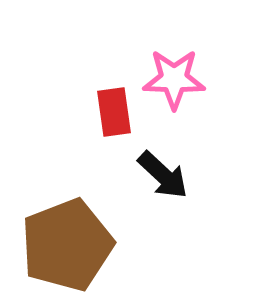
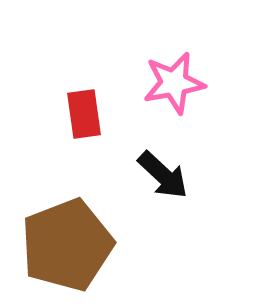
pink star: moved 4 px down; rotated 12 degrees counterclockwise
red rectangle: moved 30 px left, 2 px down
